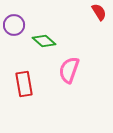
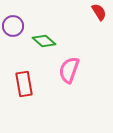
purple circle: moved 1 px left, 1 px down
